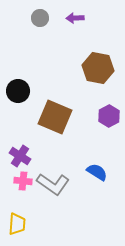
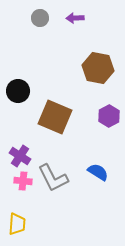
blue semicircle: moved 1 px right
gray L-shape: moved 6 px up; rotated 28 degrees clockwise
